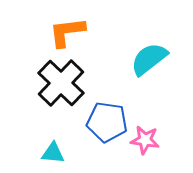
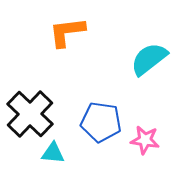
black cross: moved 31 px left, 31 px down
blue pentagon: moved 6 px left
